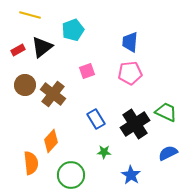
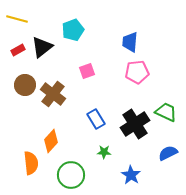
yellow line: moved 13 px left, 4 px down
pink pentagon: moved 7 px right, 1 px up
